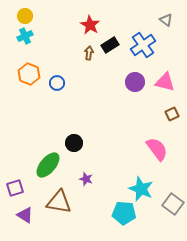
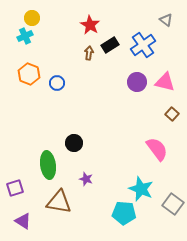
yellow circle: moved 7 px right, 2 px down
purple circle: moved 2 px right
brown square: rotated 24 degrees counterclockwise
green ellipse: rotated 48 degrees counterclockwise
purple triangle: moved 2 px left, 6 px down
